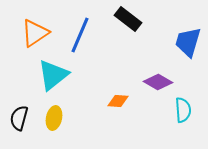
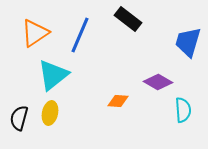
yellow ellipse: moved 4 px left, 5 px up
